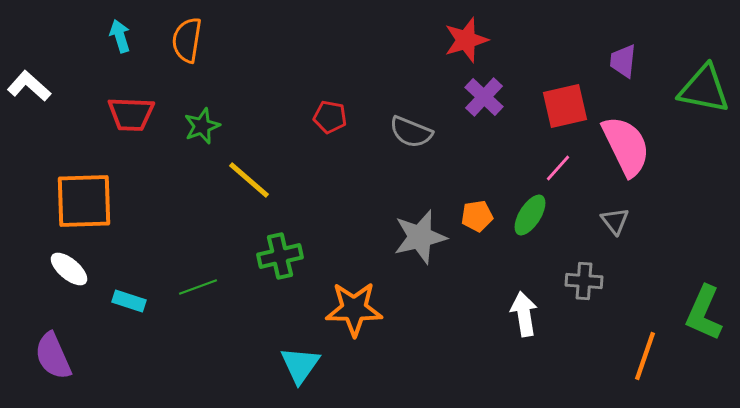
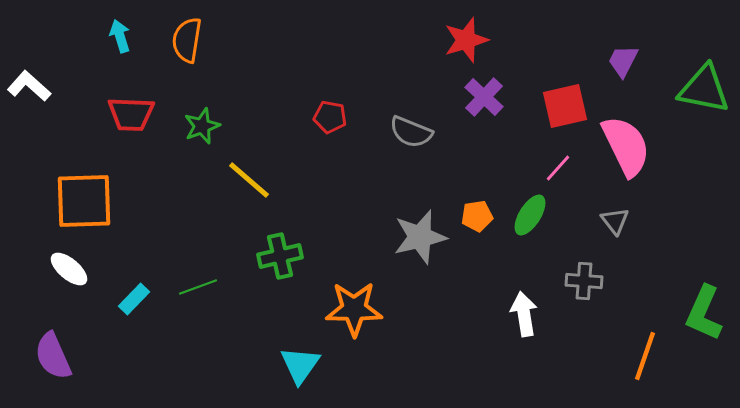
purple trapezoid: rotated 21 degrees clockwise
cyan rectangle: moved 5 px right, 2 px up; rotated 64 degrees counterclockwise
